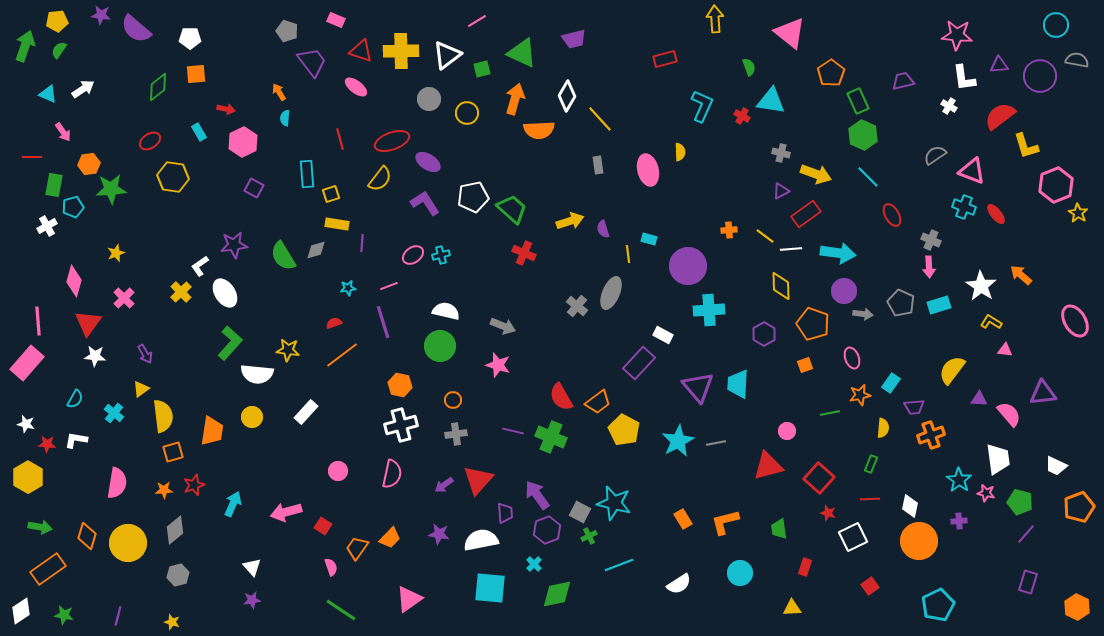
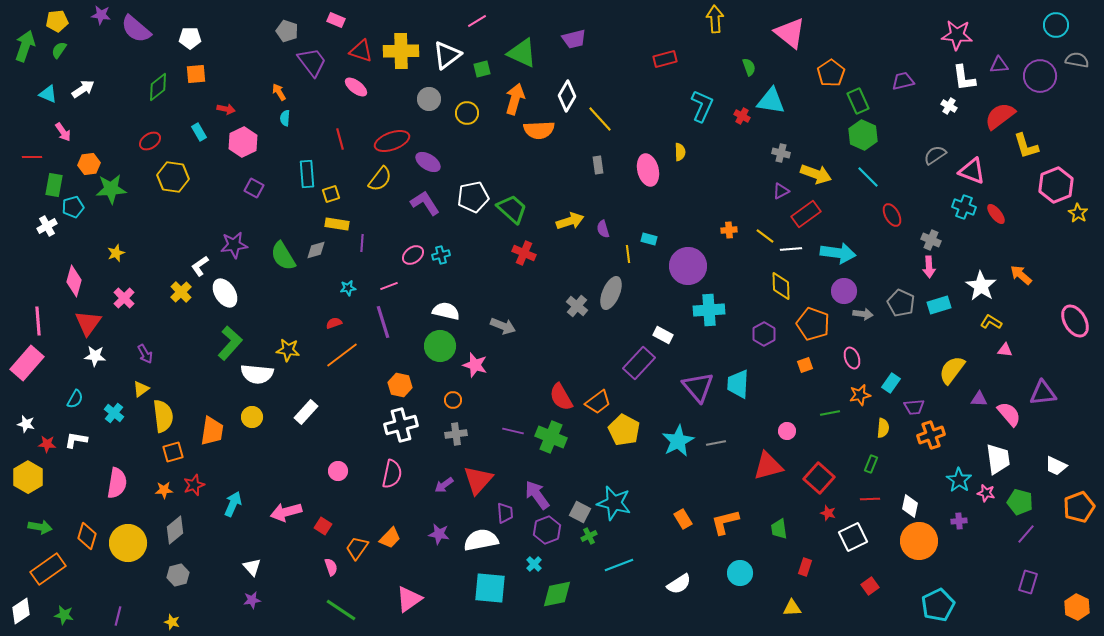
pink star at (498, 365): moved 23 px left
